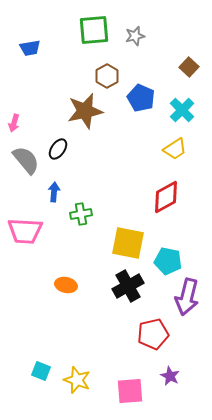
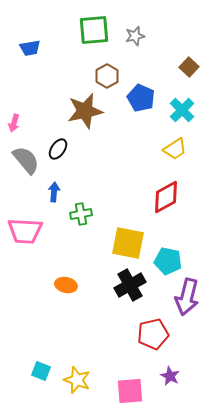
black cross: moved 2 px right, 1 px up
